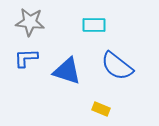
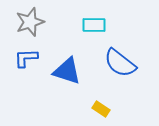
gray star: rotated 24 degrees counterclockwise
blue semicircle: moved 3 px right, 3 px up
yellow rectangle: rotated 12 degrees clockwise
